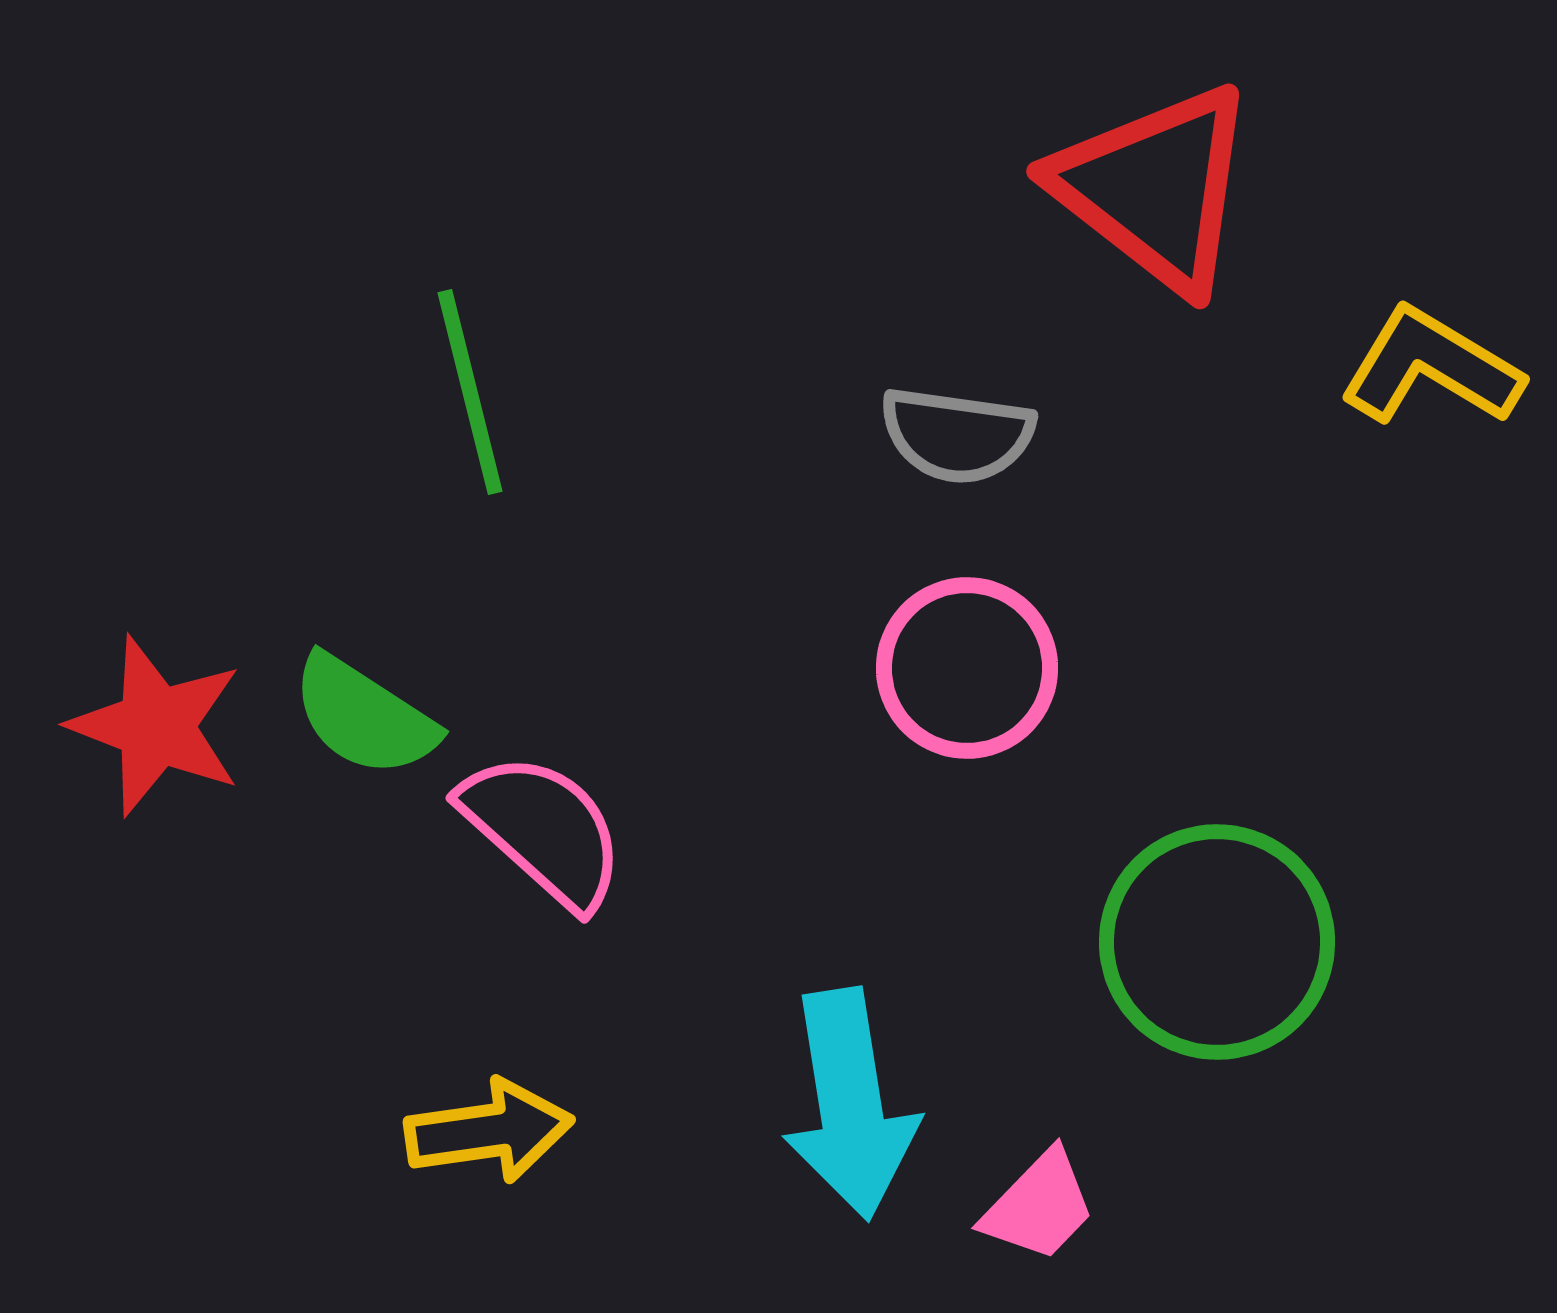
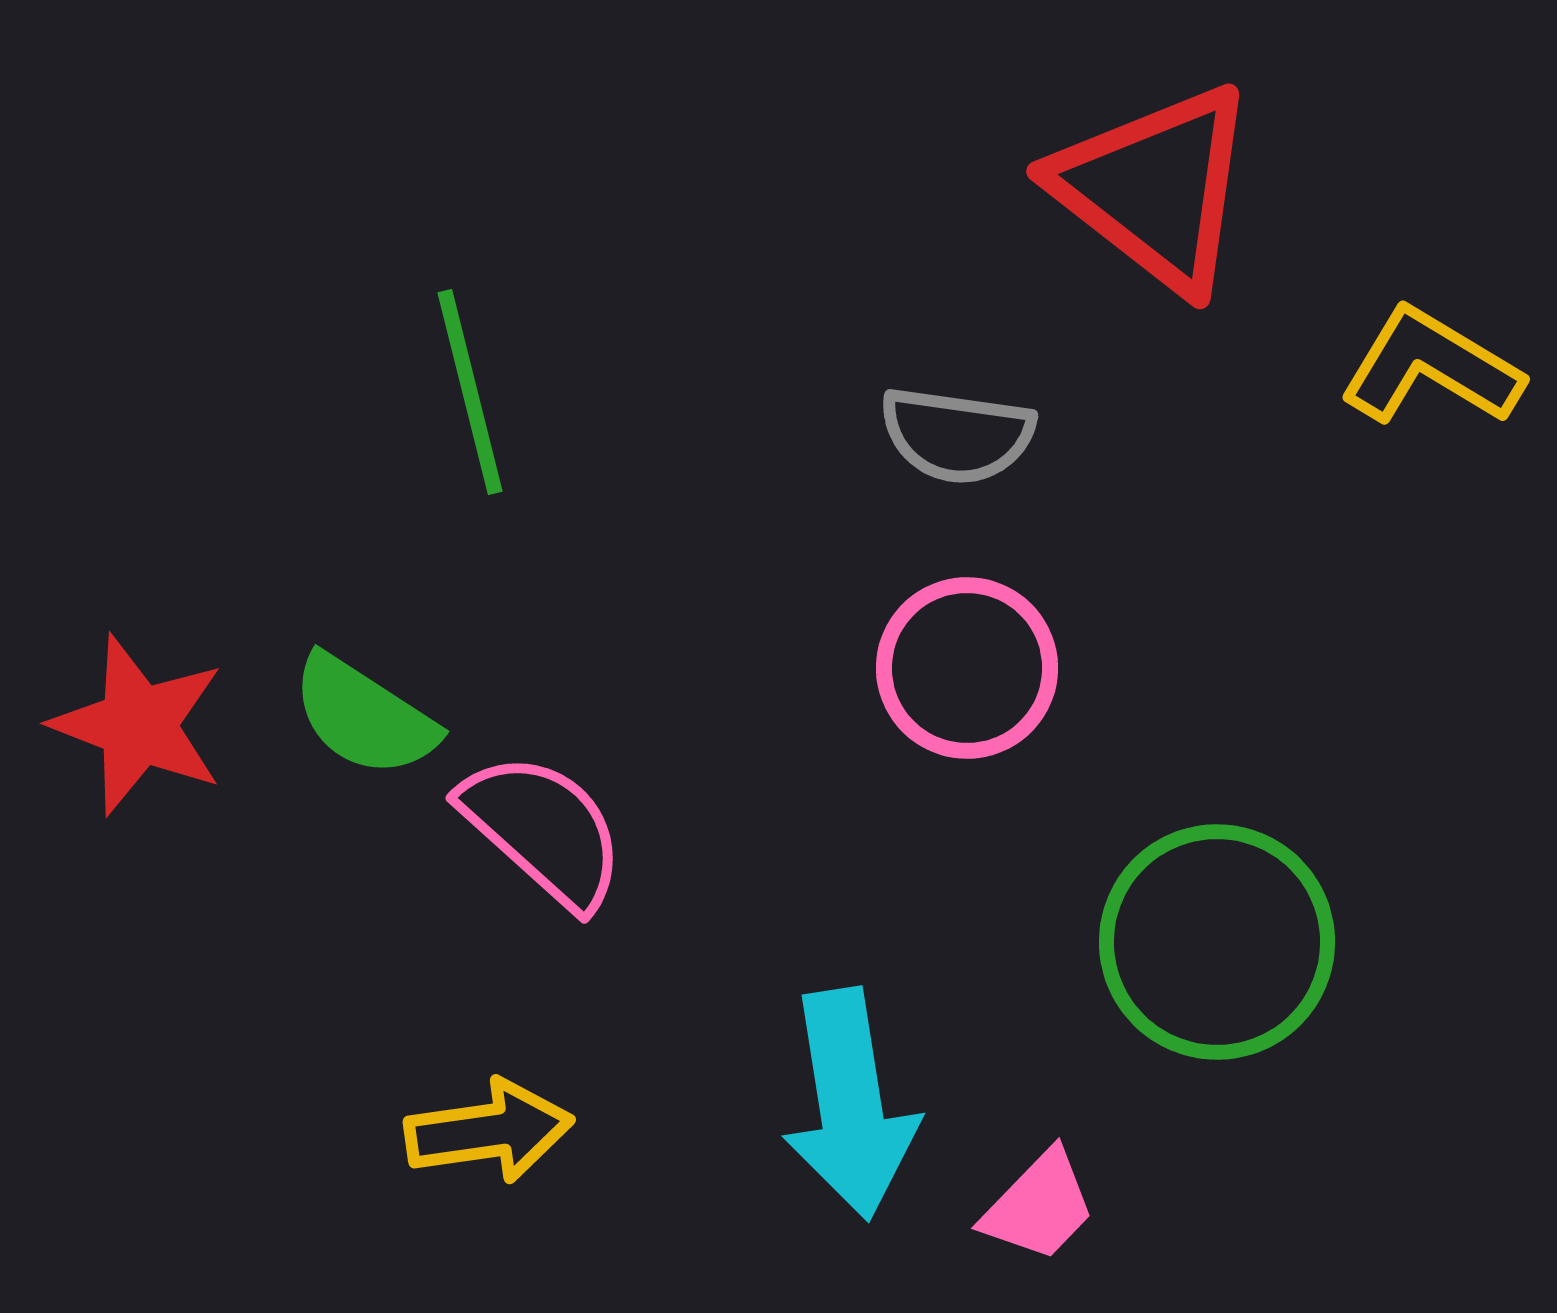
red star: moved 18 px left, 1 px up
